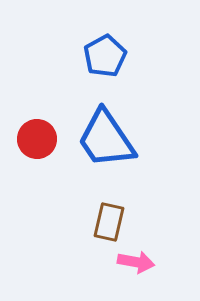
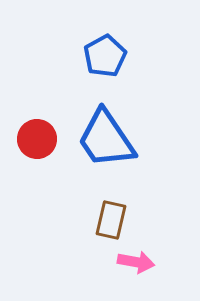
brown rectangle: moved 2 px right, 2 px up
